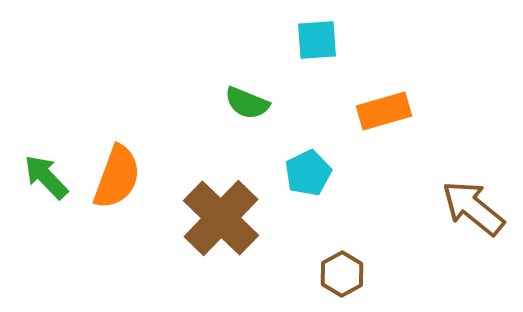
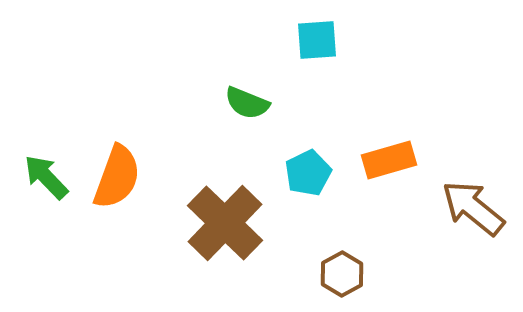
orange rectangle: moved 5 px right, 49 px down
brown cross: moved 4 px right, 5 px down
